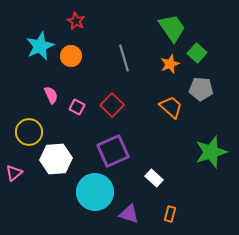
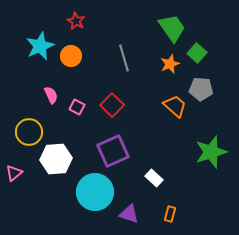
orange trapezoid: moved 4 px right, 1 px up
